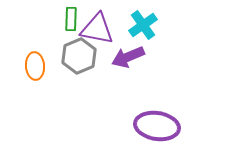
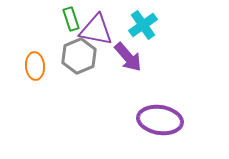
green rectangle: rotated 20 degrees counterclockwise
purple triangle: moved 1 px left, 1 px down
purple arrow: rotated 108 degrees counterclockwise
purple ellipse: moved 3 px right, 6 px up
